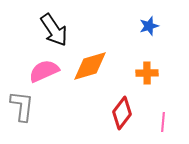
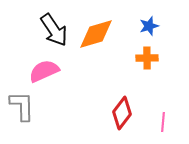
orange diamond: moved 6 px right, 32 px up
orange cross: moved 15 px up
gray L-shape: rotated 8 degrees counterclockwise
